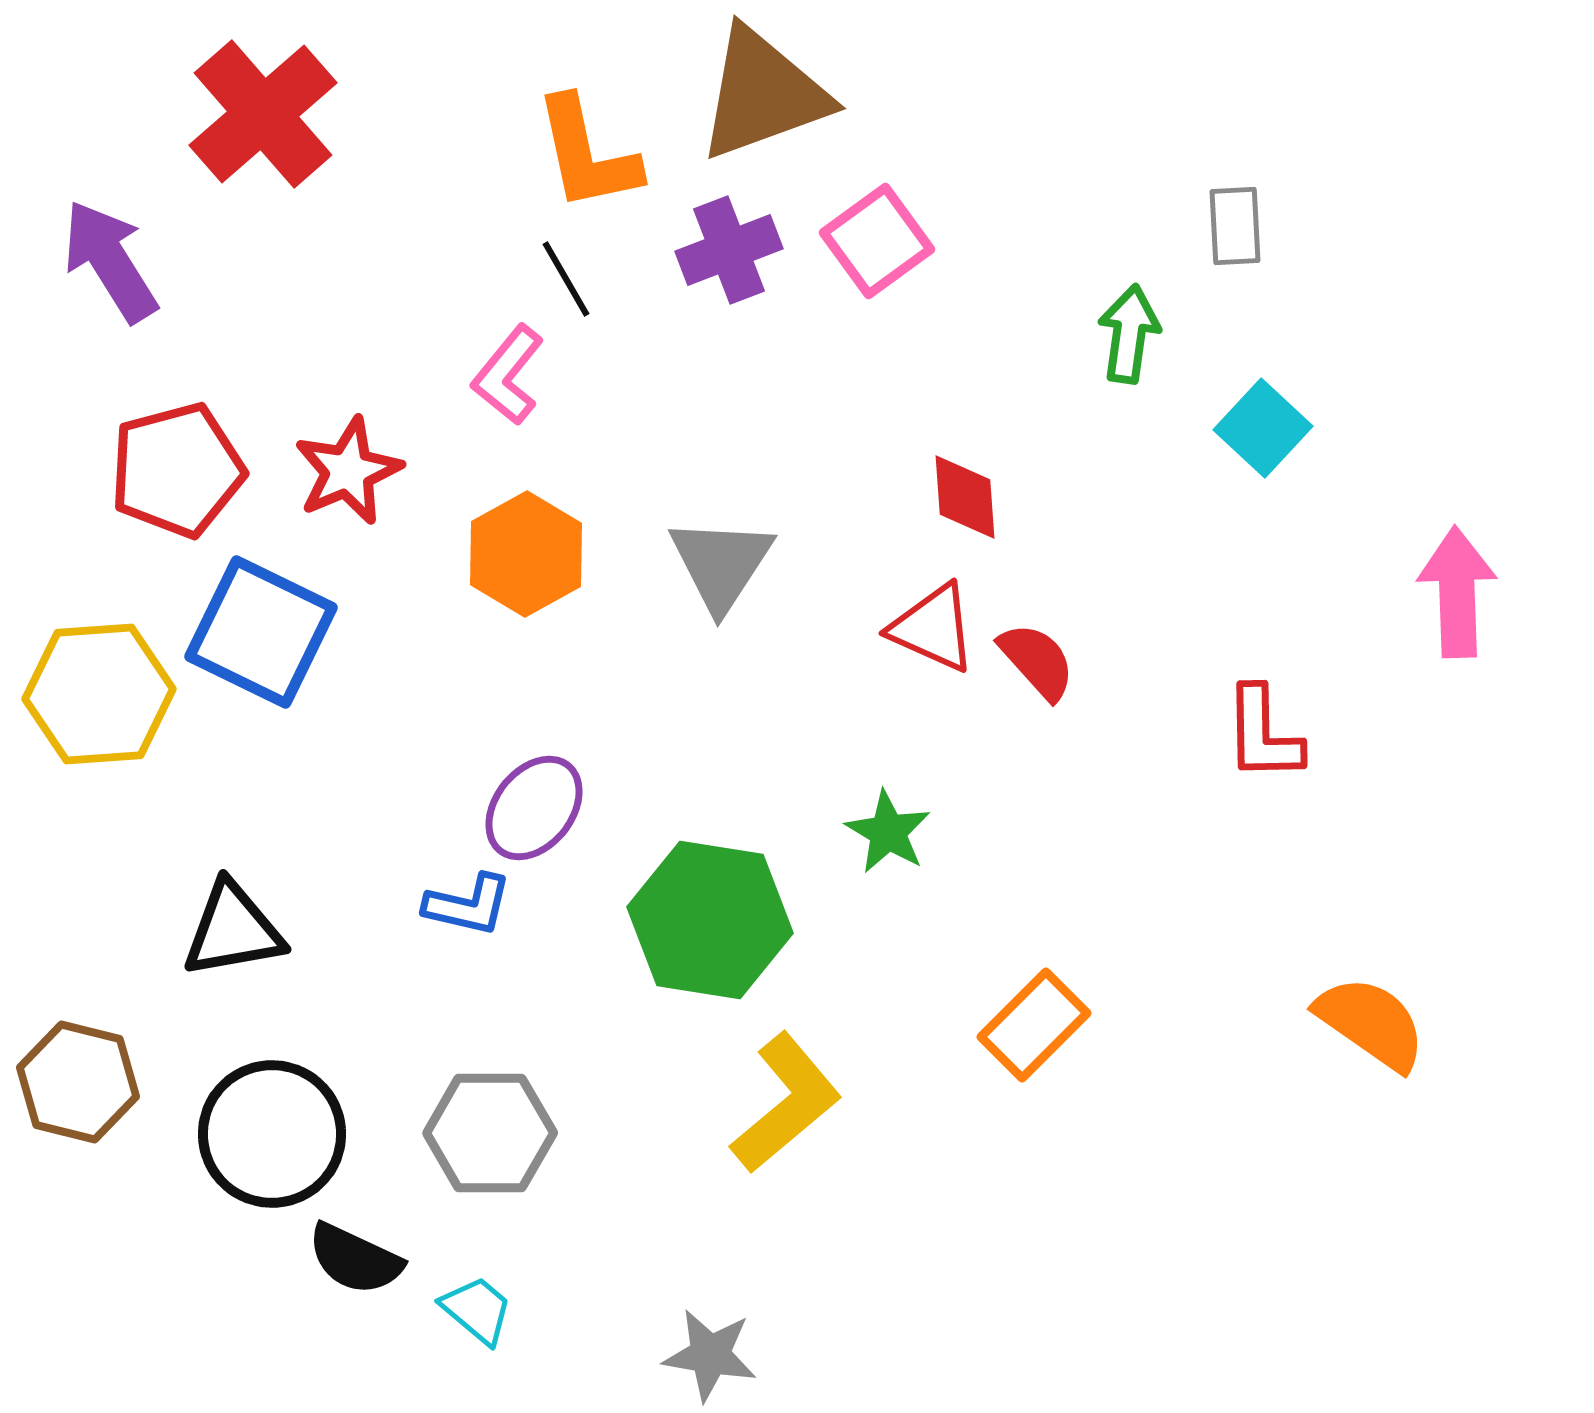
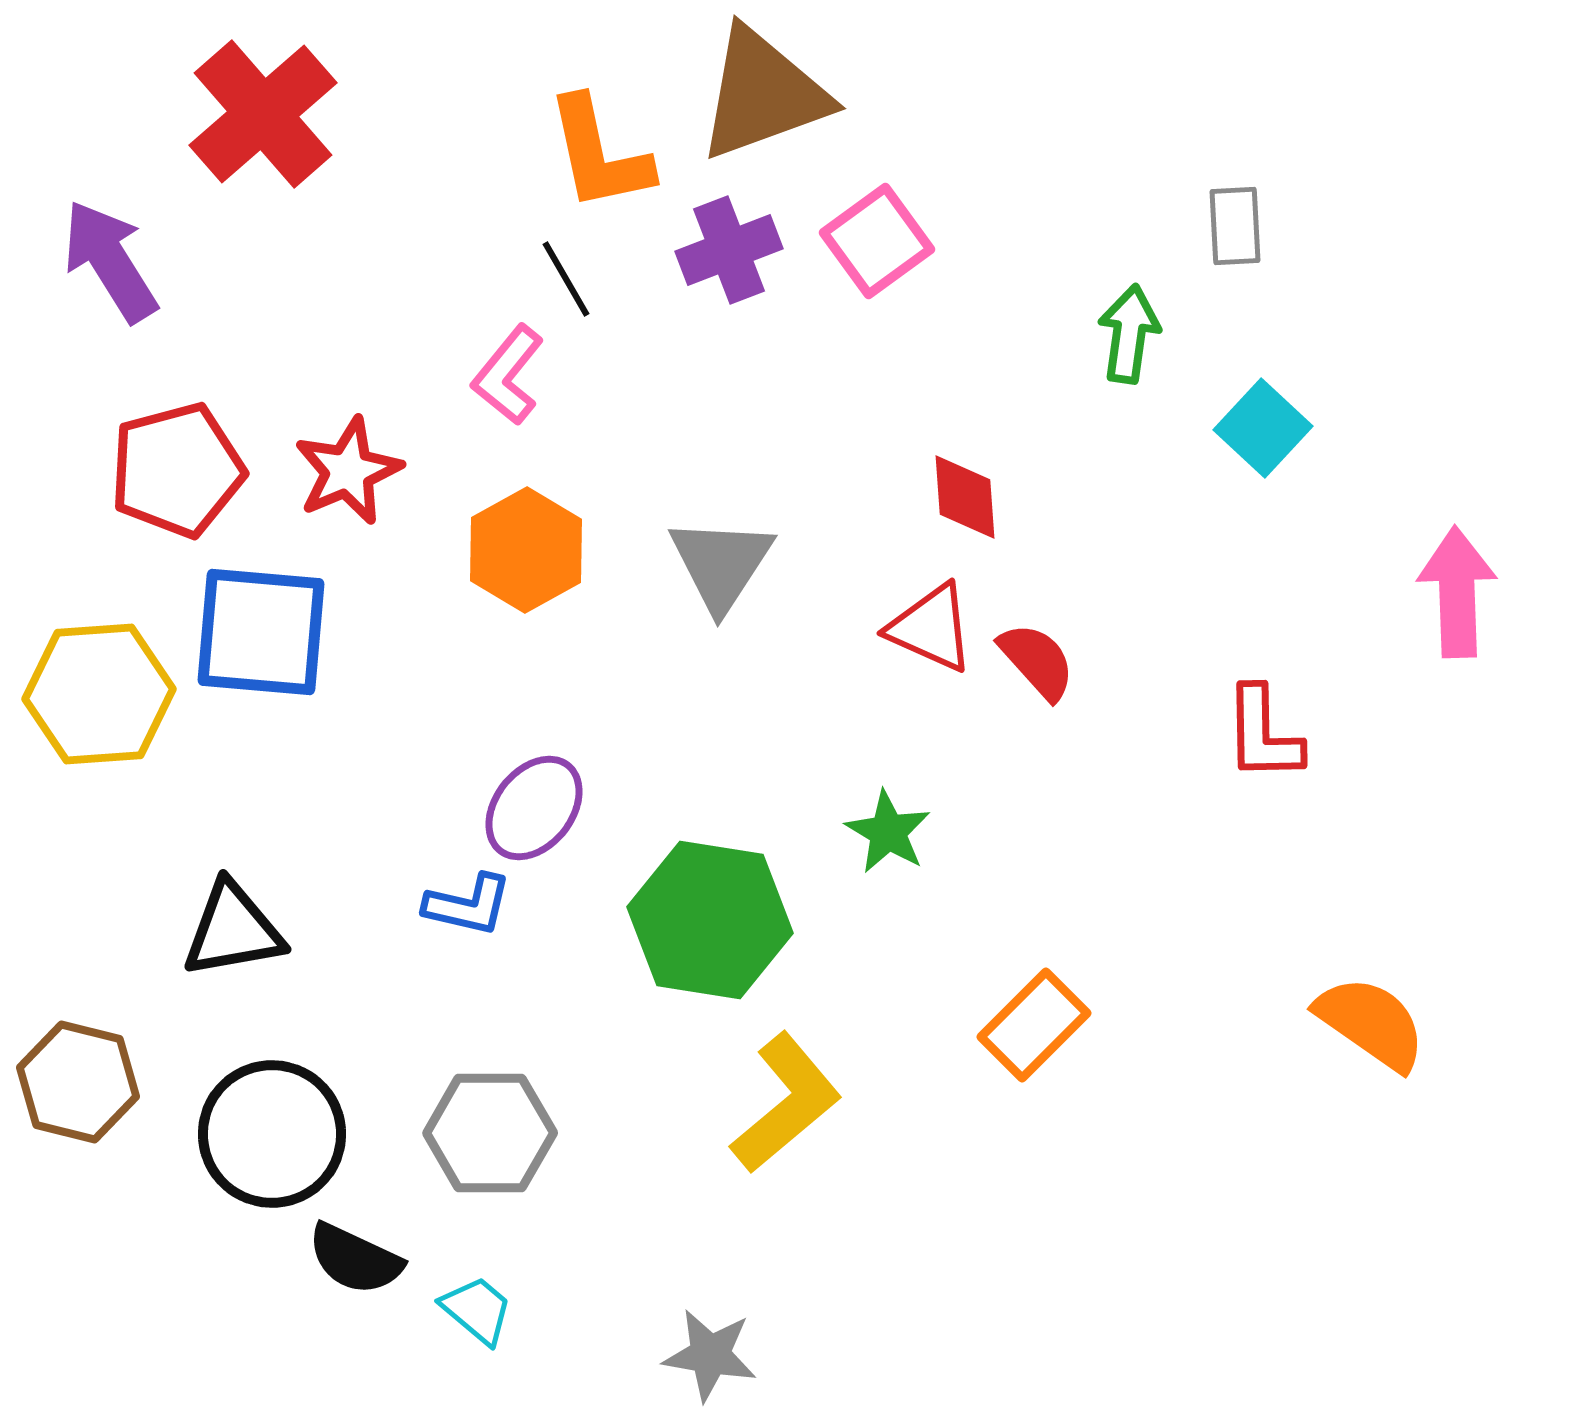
orange L-shape: moved 12 px right
orange hexagon: moved 4 px up
red triangle: moved 2 px left
blue square: rotated 21 degrees counterclockwise
